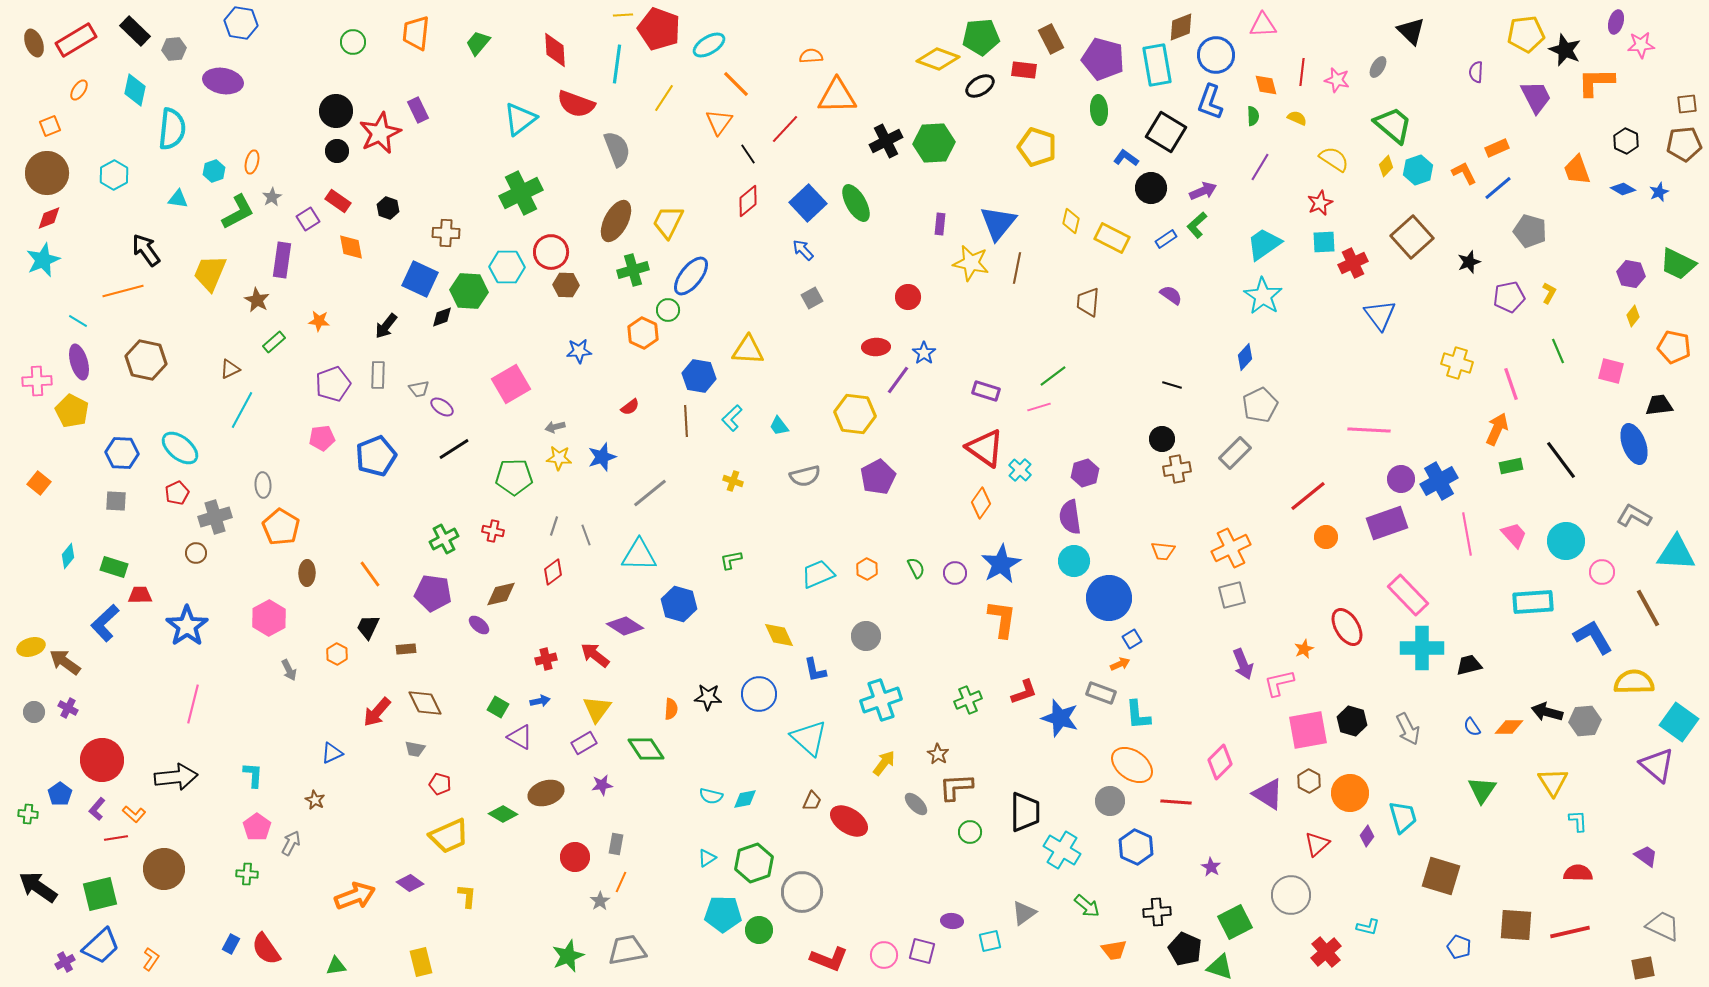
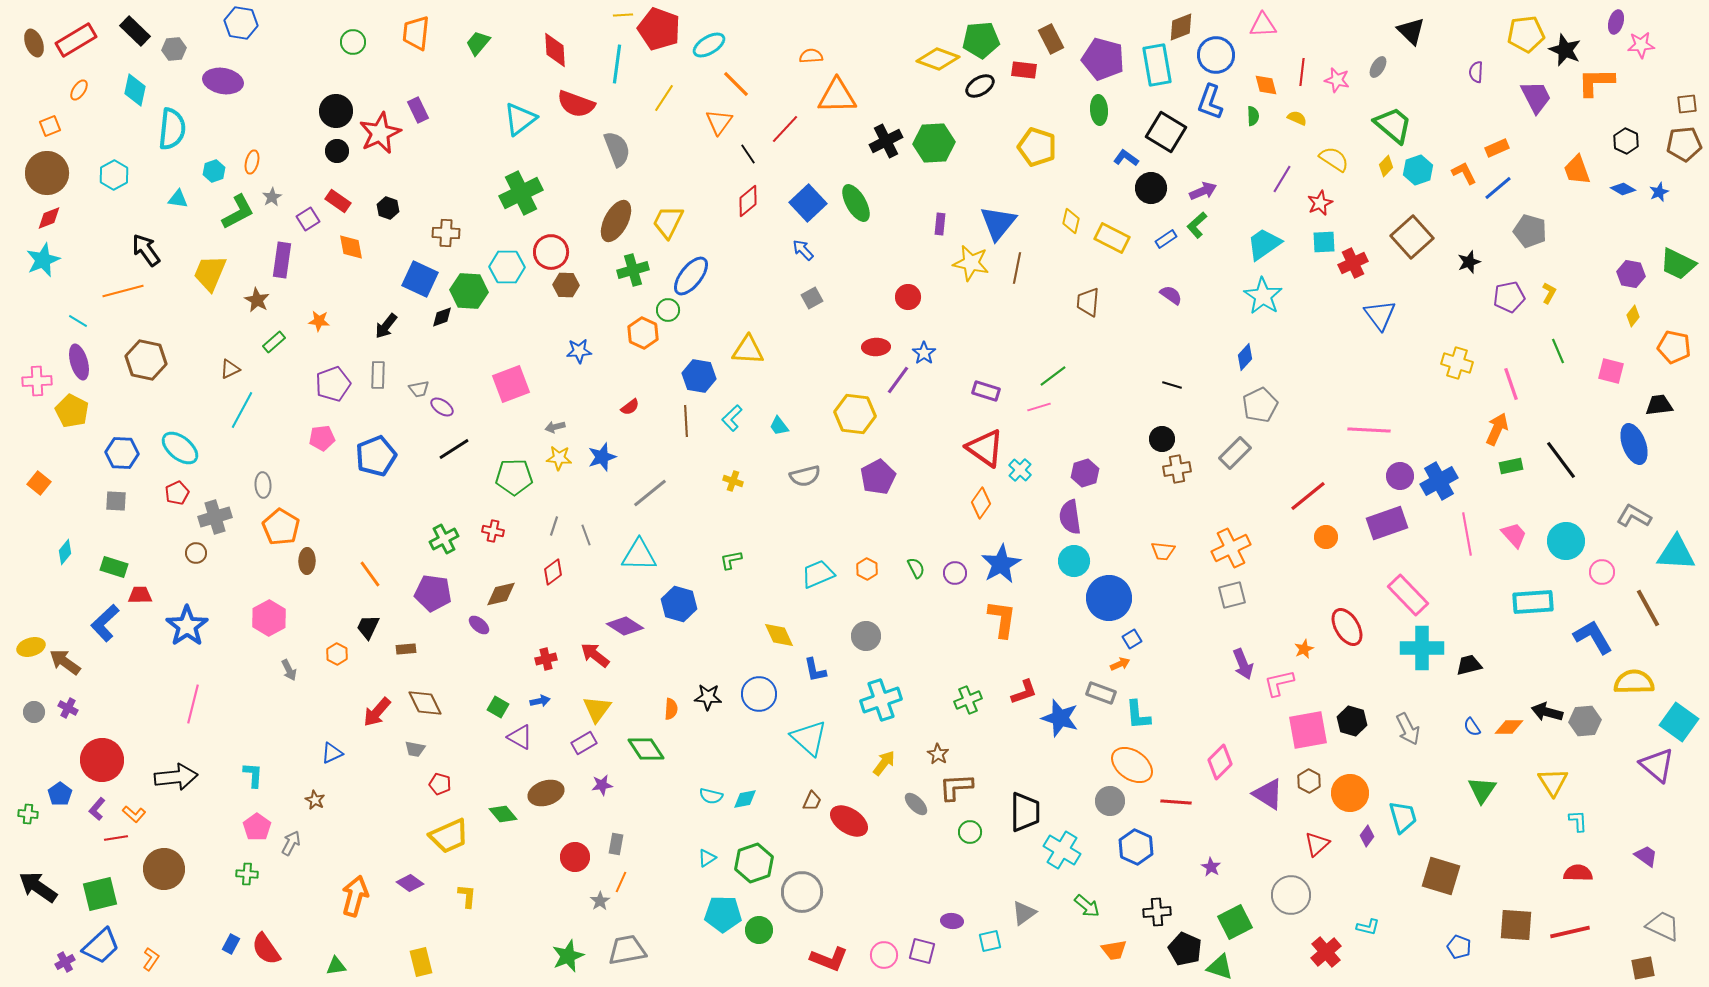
green pentagon at (981, 37): moved 3 px down
purple line at (1260, 167): moved 22 px right, 12 px down
pink square at (511, 384): rotated 9 degrees clockwise
purple circle at (1401, 479): moved 1 px left, 3 px up
cyan diamond at (68, 556): moved 3 px left, 4 px up
brown ellipse at (307, 573): moved 12 px up
green diamond at (503, 814): rotated 20 degrees clockwise
orange arrow at (355, 896): rotated 54 degrees counterclockwise
